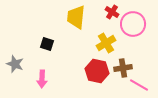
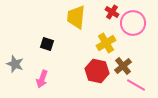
pink circle: moved 1 px up
brown cross: moved 2 px up; rotated 30 degrees counterclockwise
pink arrow: rotated 18 degrees clockwise
pink line: moved 3 px left
